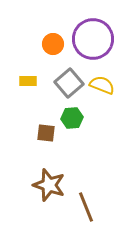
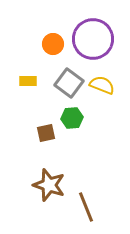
gray square: rotated 12 degrees counterclockwise
brown square: rotated 18 degrees counterclockwise
